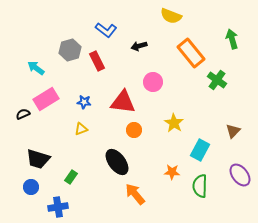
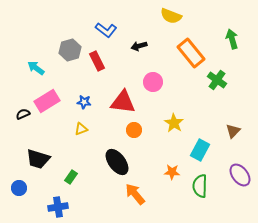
pink rectangle: moved 1 px right, 2 px down
blue circle: moved 12 px left, 1 px down
